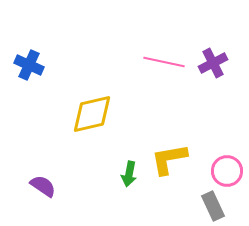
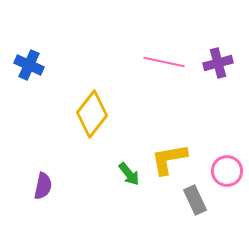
purple cross: moved 5 px right; rotated 12 degrees clockwise
yellow diamond: rotated 39 degrees counterclockwise
green arrow: rotated 50 degrees counterclockwise
purple semicircle: rotated 68 degrees clockwise
gray rectangle: moved 18 px left, 6 px up
